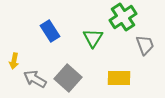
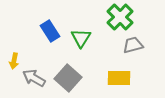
green cross: moved 3 px left; rotated 12 degrees counterclockwise
green triangle: moved 12 px left
gray trapezoid: moved 12 px left; rotated 85 degrees counterclockwise
gray arrow: moved 1 px left, 1 px up
